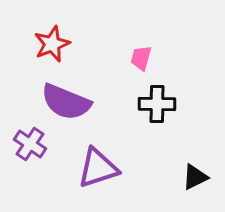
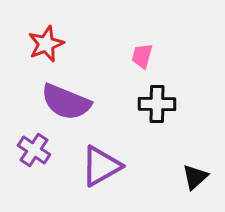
red star: moved 6 px left
pink trapezoid: moved 1 px right, 2 px up
purple cross: moved 4 px right, 6 px down
purple triangle: moved 3 px right, 2 px up; rotated 12 degrees counterclockwise
black triangle: rotated 16 degrees counterclockwise
